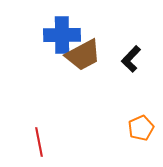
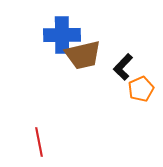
brown trapezoid: rotated 15 degrees clockwise
black L-shape: moved 8 px left, 8 px down
orange pentagon: moved 39 px up
